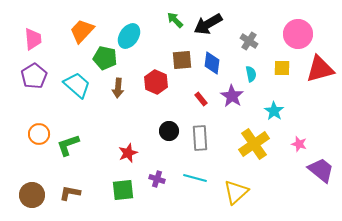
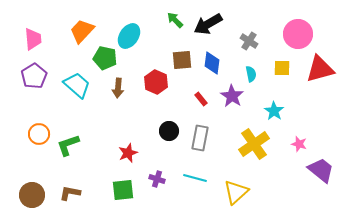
gray rectangle: rotated 15 degrees clockwise
